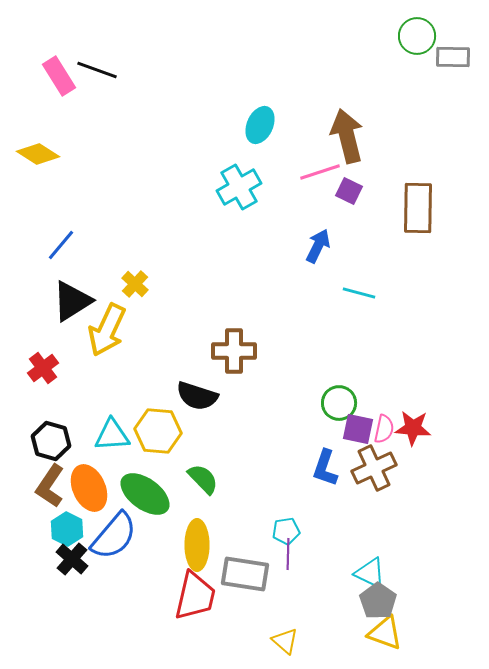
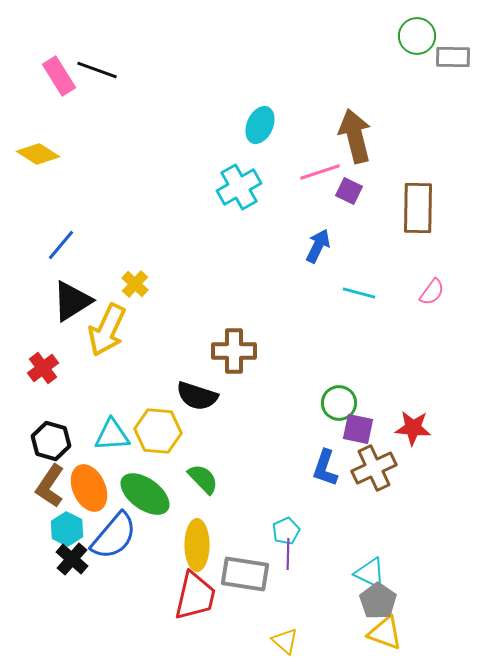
brown arrow at (347, 136): moved 8 px right
pink semicircle at (384, 429): moved 48 px right, 137 px up; rotated 24 degrees clockwise
cyan pentagon at (286, 531): rotated 16 degrees counterclockwise
